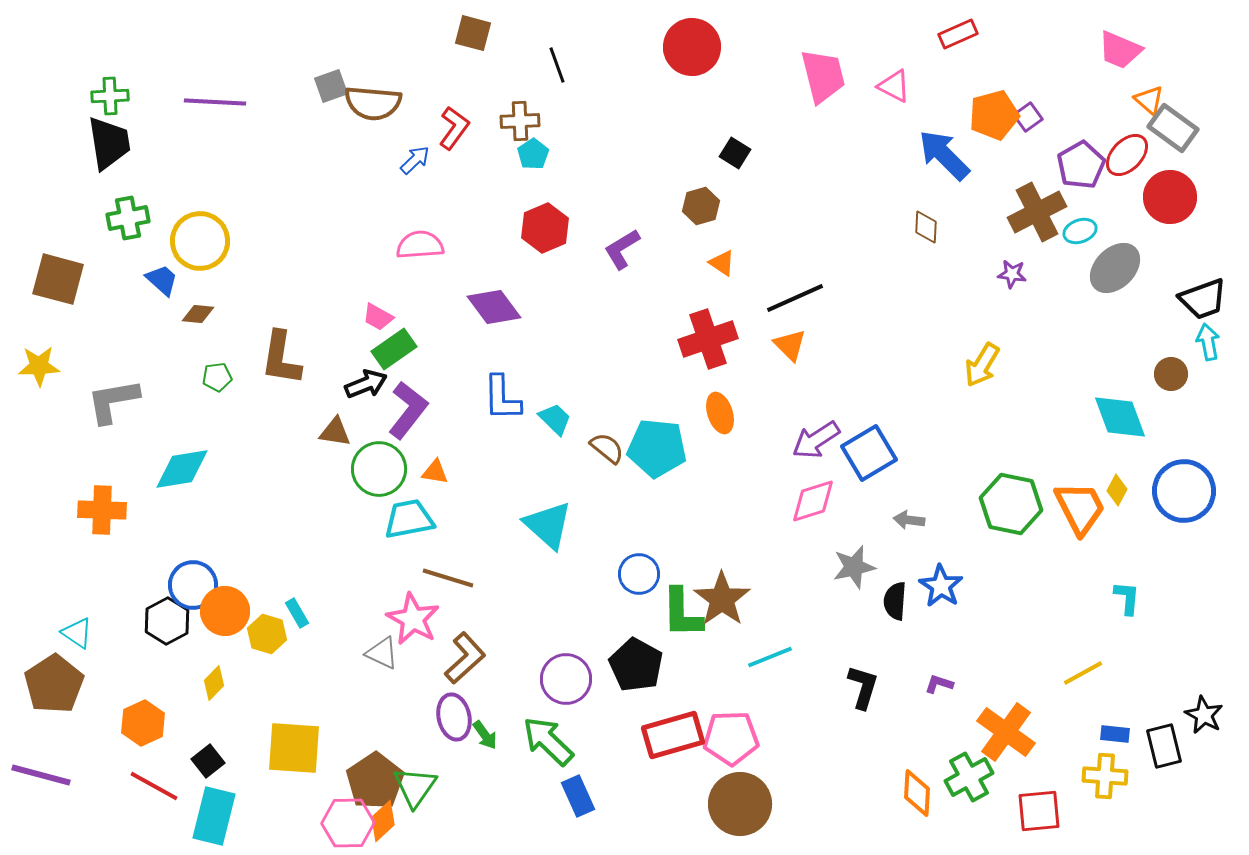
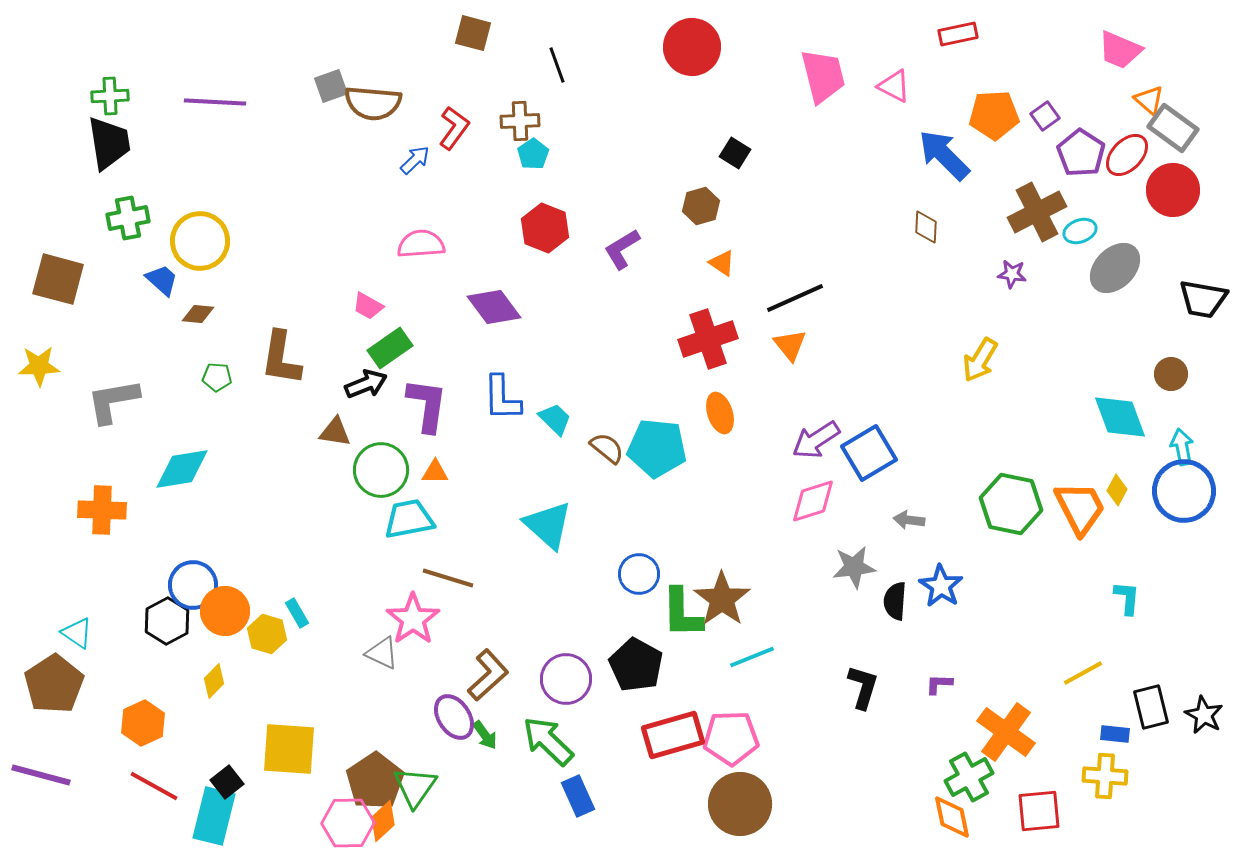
red rectangle at (958, 34): rotated 12 degrees clockwise
orange pentagon at (994, 115): rotated 12 degrees clockwise
purple square at (1028, 117): moved 17 px right, 1 px up
purple pentagon at (1081, 165): moved 12 px up; rotated 9 degrees counterclockwise
red circle at (1170, 197): moved 3 px right, 7 px up
red hexagon at (545, 228): rotated 15 degrees counterclockwise
pink semicircle at (420, 245): moved 1 px right, 1 px up
black trapezoid at (1203, 299): rotated 30 degrees clockwise
pink trapezoid at (378, 317): moved 10 px left, 11 px up
cyan arrow at (1208, 342): moved 26 px left, 105 px down
orange triangle at (790, 345): rotated 6 degrees clockwise
green rectangle at (394, 349): moved 4 px left, 1 px up
yellow arrow at (982, 365): moved 2 px left, 5 px up
green pentagon at (217, 377): rotated 12 degrees clockwise
purple L-shape at (408, 410): moved 19 px right, 5 px up; rotated 30 degrees counterclockwise
green circle at (379, 469): moved 2 px right, 1 px down
orange triangle at (435, 472): rotated 8 degrees counterclockwise
gray star at (854, 567): rotated 6 degrees clockwise
pink star at (413, 619): rotated 8 degrees clockwise
cyan line at (770, 657): moved 18 px left
brown L-shape at (465, 658): moved 23 px right, 17 px down
yellow diamond at (214, 683): moved 2 px up
purple L-shape at (939, 684): rotated 16 degrees counterclockwise
purple ellipse at (454, 717): rotated 21 degrees counterclockwise
black rectangle at (1164, 746): moved 13 px left, 39 px up
yellow square at (294, 748): moved 5 px left, 1 px down
black square at (208, 761): moved 19 px right, 21 px down
orange diamond at (917, 793): moved 35 px right, 24 px down; rotated 15 degrees counterclockwise
